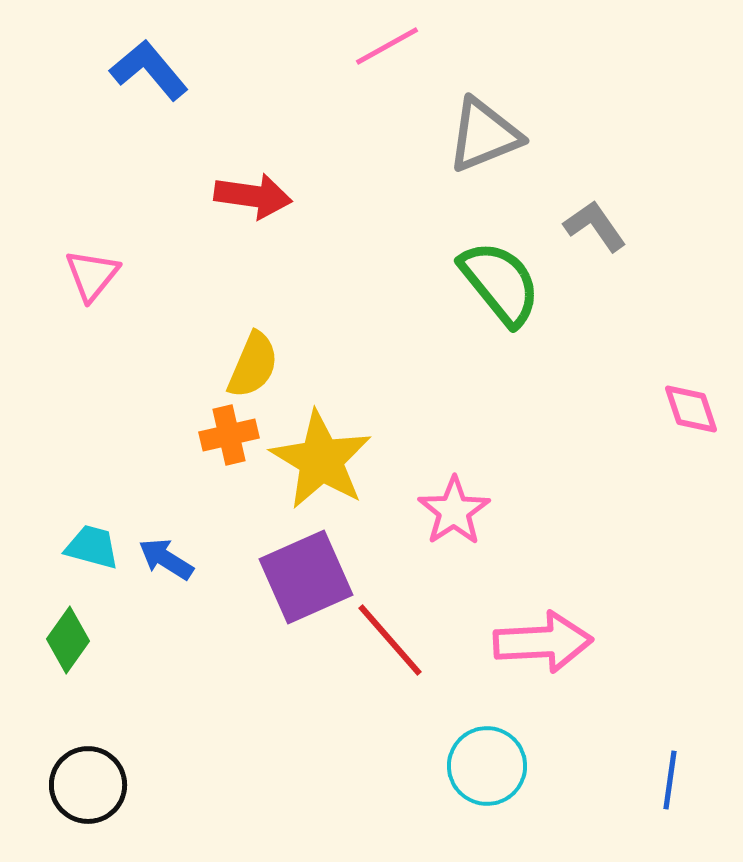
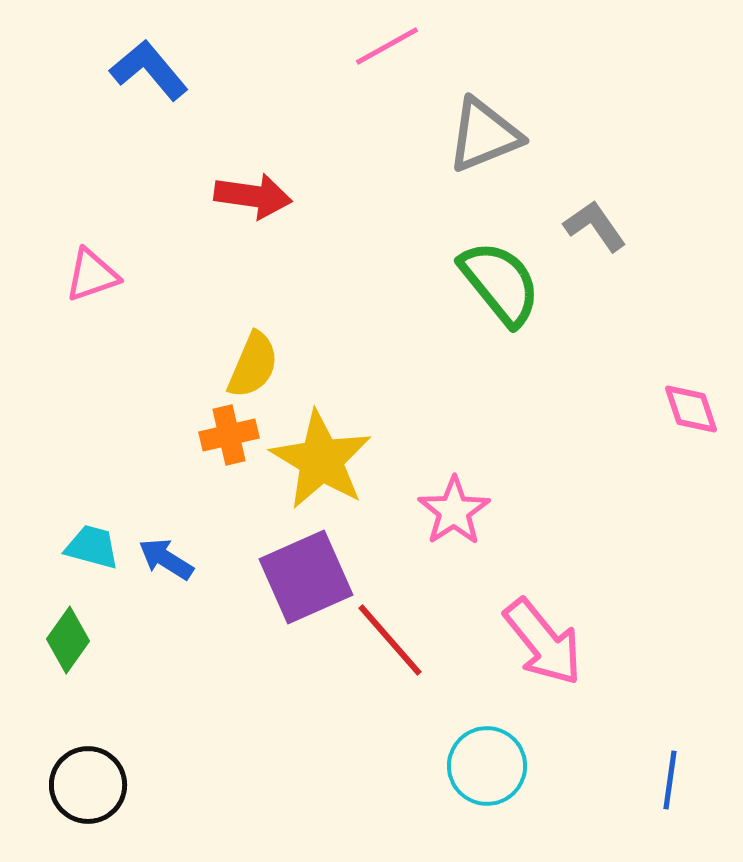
pink triangle: rotated 32 degrees clockwise
pink arrow: rotated 54 degrees clockwise
